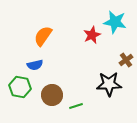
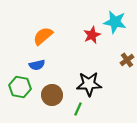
orange semicircle: rotated 15 degrees clockwise
brown cross: moved 1 px right
blue semicircle: moved 2 px right
black star: moved 20 px left
green line: moved 2 px right, 3 px down; rotated 48 degrees counterclockwise
